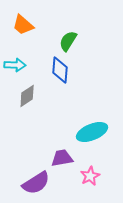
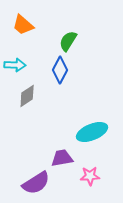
blue diamond: rotated 24 degrees clockwise
pink star: rotated 24 degrees clockwise
